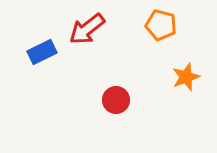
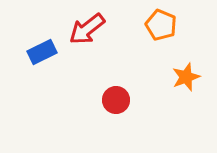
orange pentagon: rotated 8 degrees clockwise
